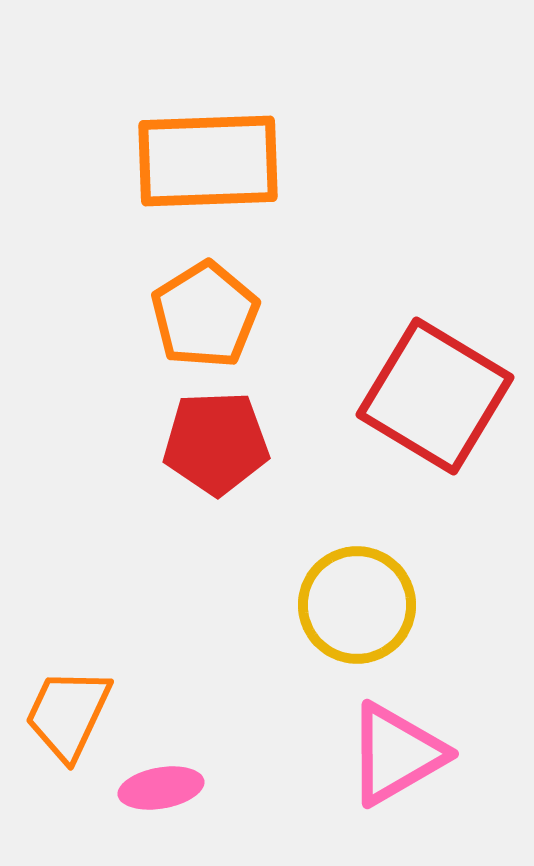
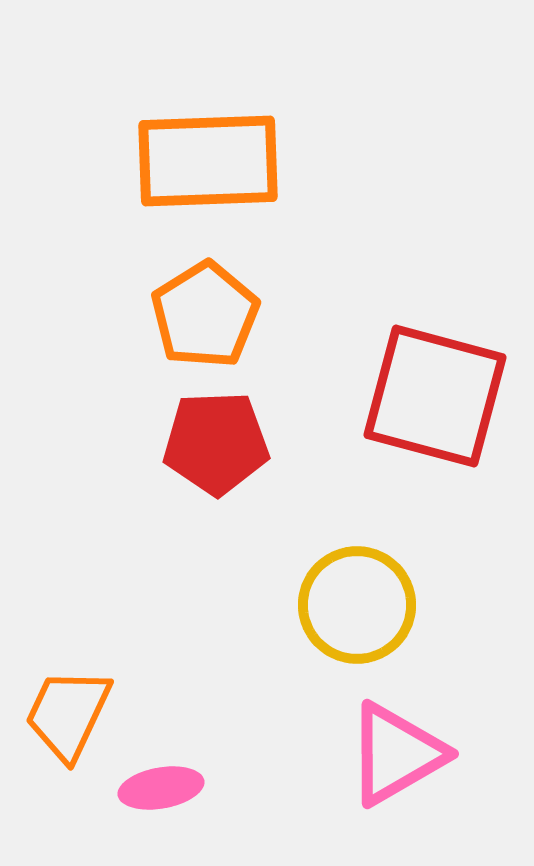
red square: rotated 16 degrees counterclockwise
